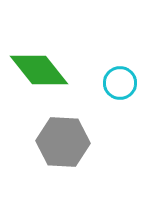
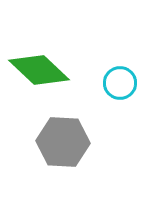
green diamond: rotated 8 degrees counterclockwise
